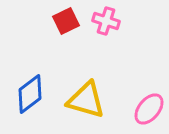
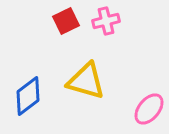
pink cross: rotated 32 degrees counterclockwise
blue diamond: moved 2 px left, 2 px down
yellow triangle: moved 19 px up
